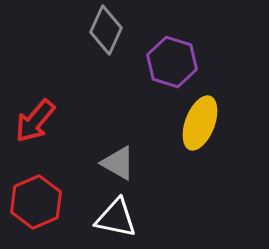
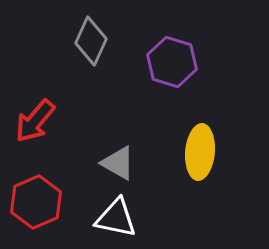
gray diamond: moved 15 px left, 11 px down
yellow ellipse: moved 29 px down; rotated 16 degrees counterclockwise
